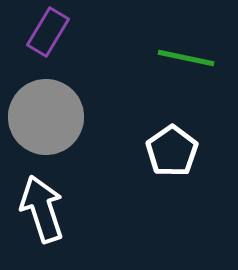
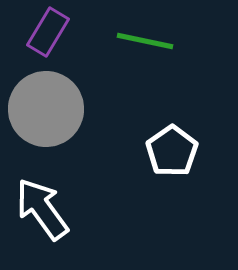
green line: moved 41 px left, 17 px up
gray circle: moved 8 px up
white arrow: rotated 18 degrees counterclockwise
